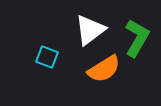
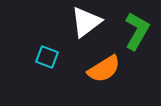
white triangle: moved 4 px left, 8 px up
green L-shape: moved 7 px up
